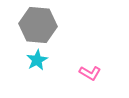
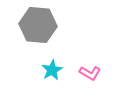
cyan star: moved 15 px right, 10 px down
